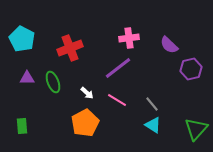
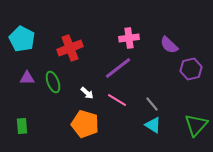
orange pentagon: moved 1 px down; rotated 28 degrees counterclockwise
green triangle: moved 4 px up
